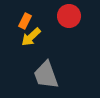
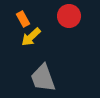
orange rectangle: moved 2 px left, 2 px up; rotated 56 degrees counterclockwise
gray trapezoid: moved 3 px left, 3 px down
